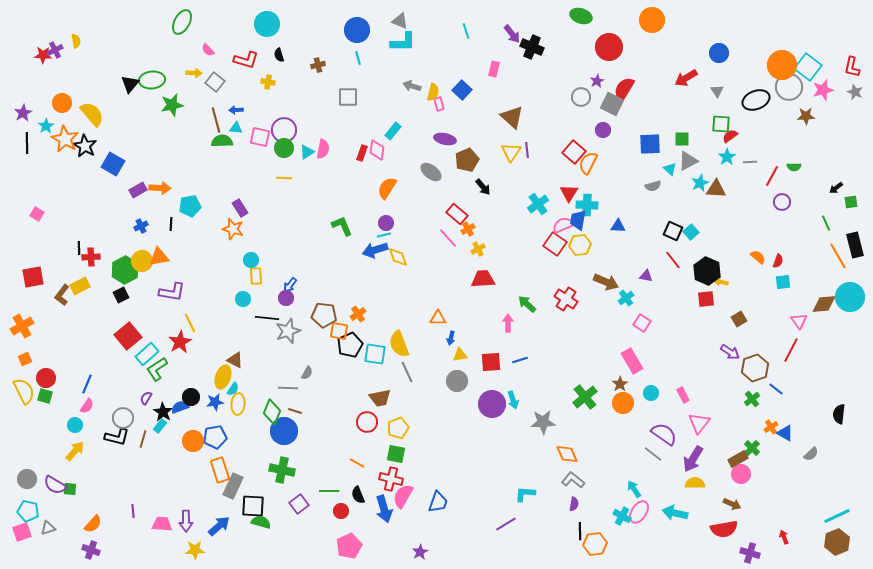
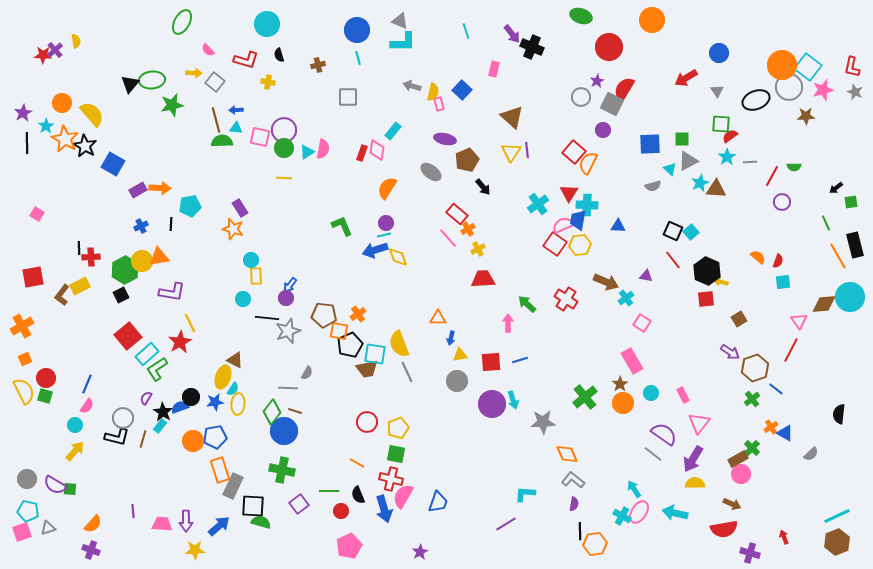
purple cross at (55, 50): rotated 14 degrees counterclockwise
brown trapezoid at (380, 398): moved 13 px left, 29 px up
green diamond at (272, 412): rotated 15 degrees clockwise
